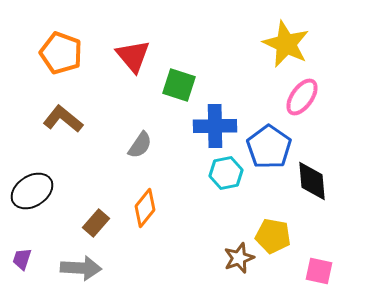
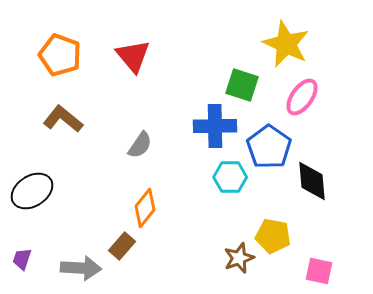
orange pentagon: moved 1 px left, 2 px down
green square: moved 63 px right
cyan hexagon: moved 4 px right, 4 px down; rotated 12 degrees clockwise
brown rectangle: moved 26 px right, 23 px down
